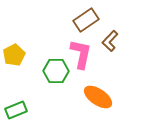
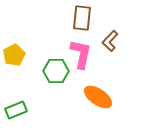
brown rectangle: moved 4 px left, 2 px up; rotated 50 degrees counterclockwise
